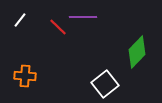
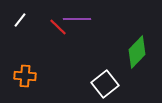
purple line: moved 6 px left, 2 px down
